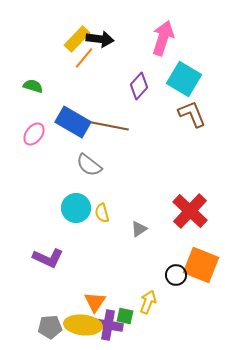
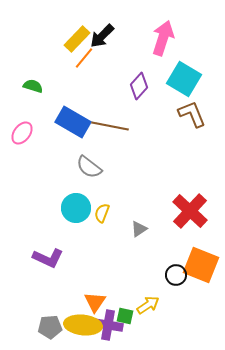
black arrow: moved 2 px right, 3 px up; rotated 128 degrees clockwise
pink ellipse: moved 12 px left, 1 px up
gray semicircle: moved 2 px down
yellow semicircle: rotated 36 degrees clockwise
yellow arrow: moved 3 px down; rotated 35 degrees clockwise
